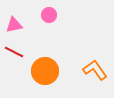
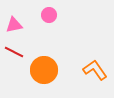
orange circle: moved 1 px left, 1 px up
